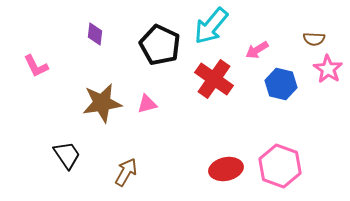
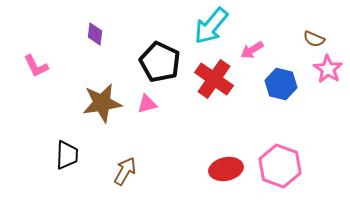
brown semicircle: rotated 20 degrees clockwise
black pentagon: moved 17 px down
pink arrow: moved 5 px left
black trapezoid: rotated 36 degrees clockwise
brown arrow: moved 1 px left, 1 px up
